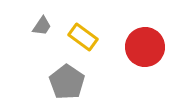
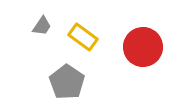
red circle: moved 2 px left
